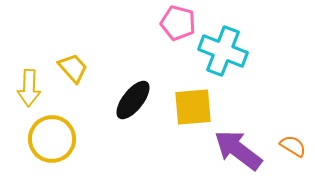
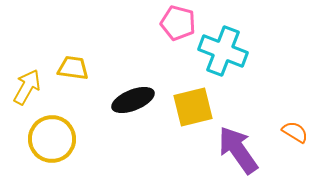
yellow trapezoid: rotated 40 degrees counterclockwise
yellow arrow: moved 2 px left, 1 px up; rotated 153 degrees counterclockwise
black ellipse: rotated 30 degrees clockwise
yellow square: rotated 9 degrees counterclockwise
orange semicircle: moved 2 px right, 14 px up
purple arrow: rotated 18 degrees clockwise
